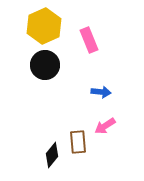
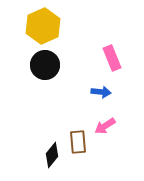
yellow hexagon: moved 1 px left
pink rectangle: moved 23 px right, 18 px down
